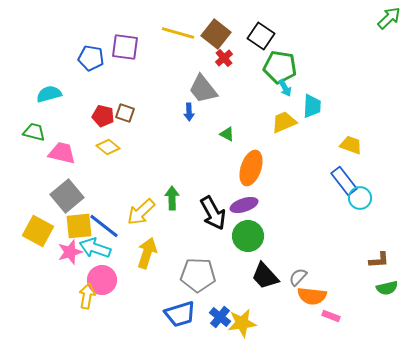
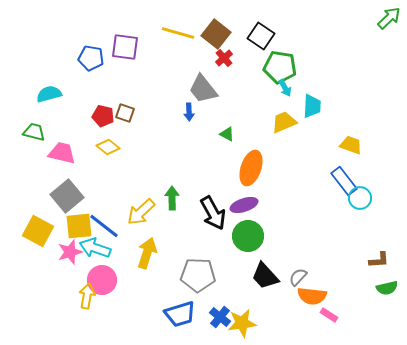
pink rectangle at (331, 316): moved 2 px left, 1 px up; rotated 12 degrees clockwise
